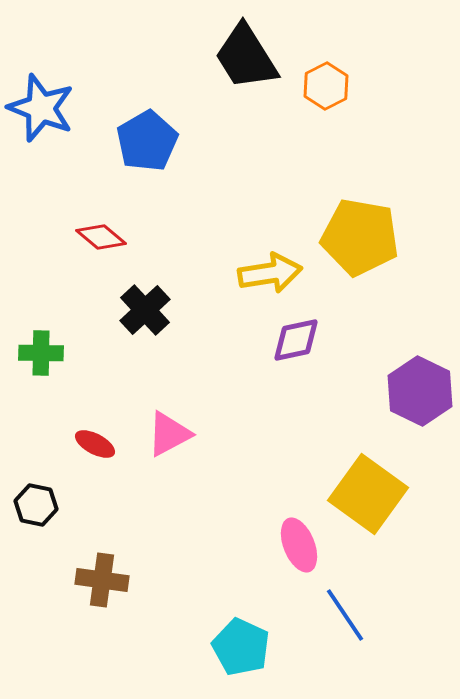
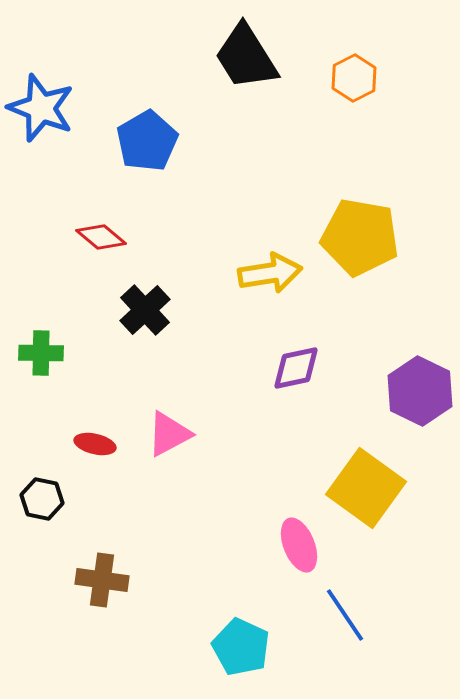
orange hexagon: moved 28 px right, 8 px up
purple diamond: moved 28 px down
red ellipse: rotated 15 degrees counterclockwise
yellow square: moved 2 px left, 6 px up
black hexagon: moved 6 px right, 6 px up
